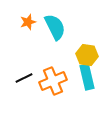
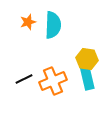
cyan semicircle: moved 2 px left, 2 px up; rotated 28 degrees clockwise
yellow hexagon: moved 4 px down
black line: moved 1 px down
